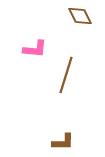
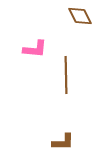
brown line: rotated 18 degrees counterclockwise
